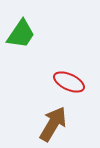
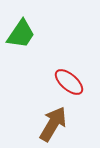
red ellipse: rotated 16 degrees clockwise
